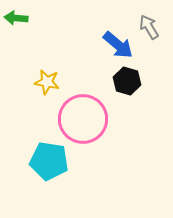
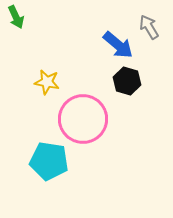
green arrow: moved 1 px up; rotated 120 degrees counterclockwise
